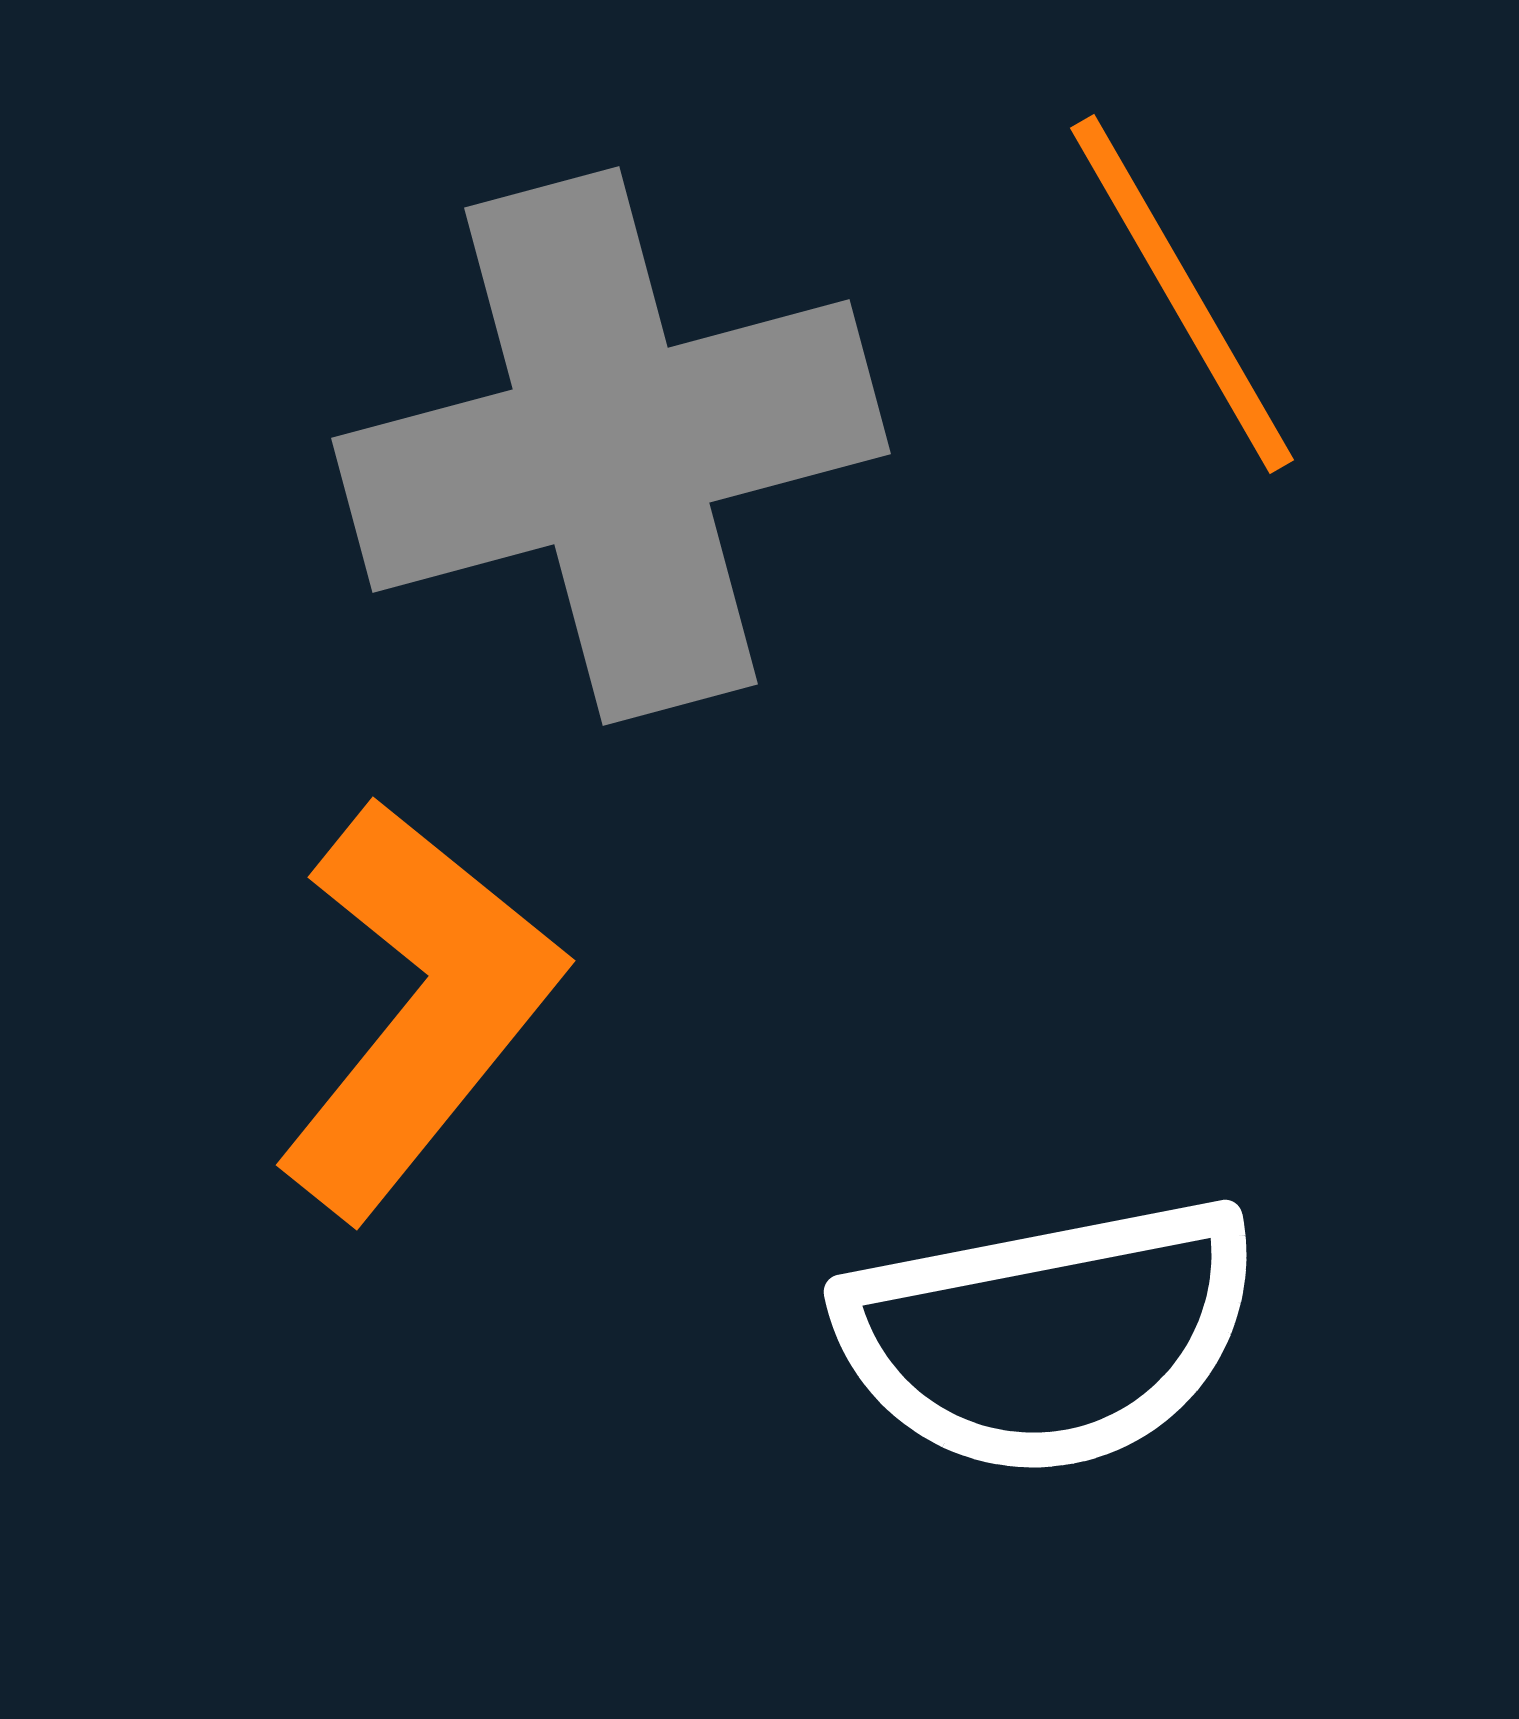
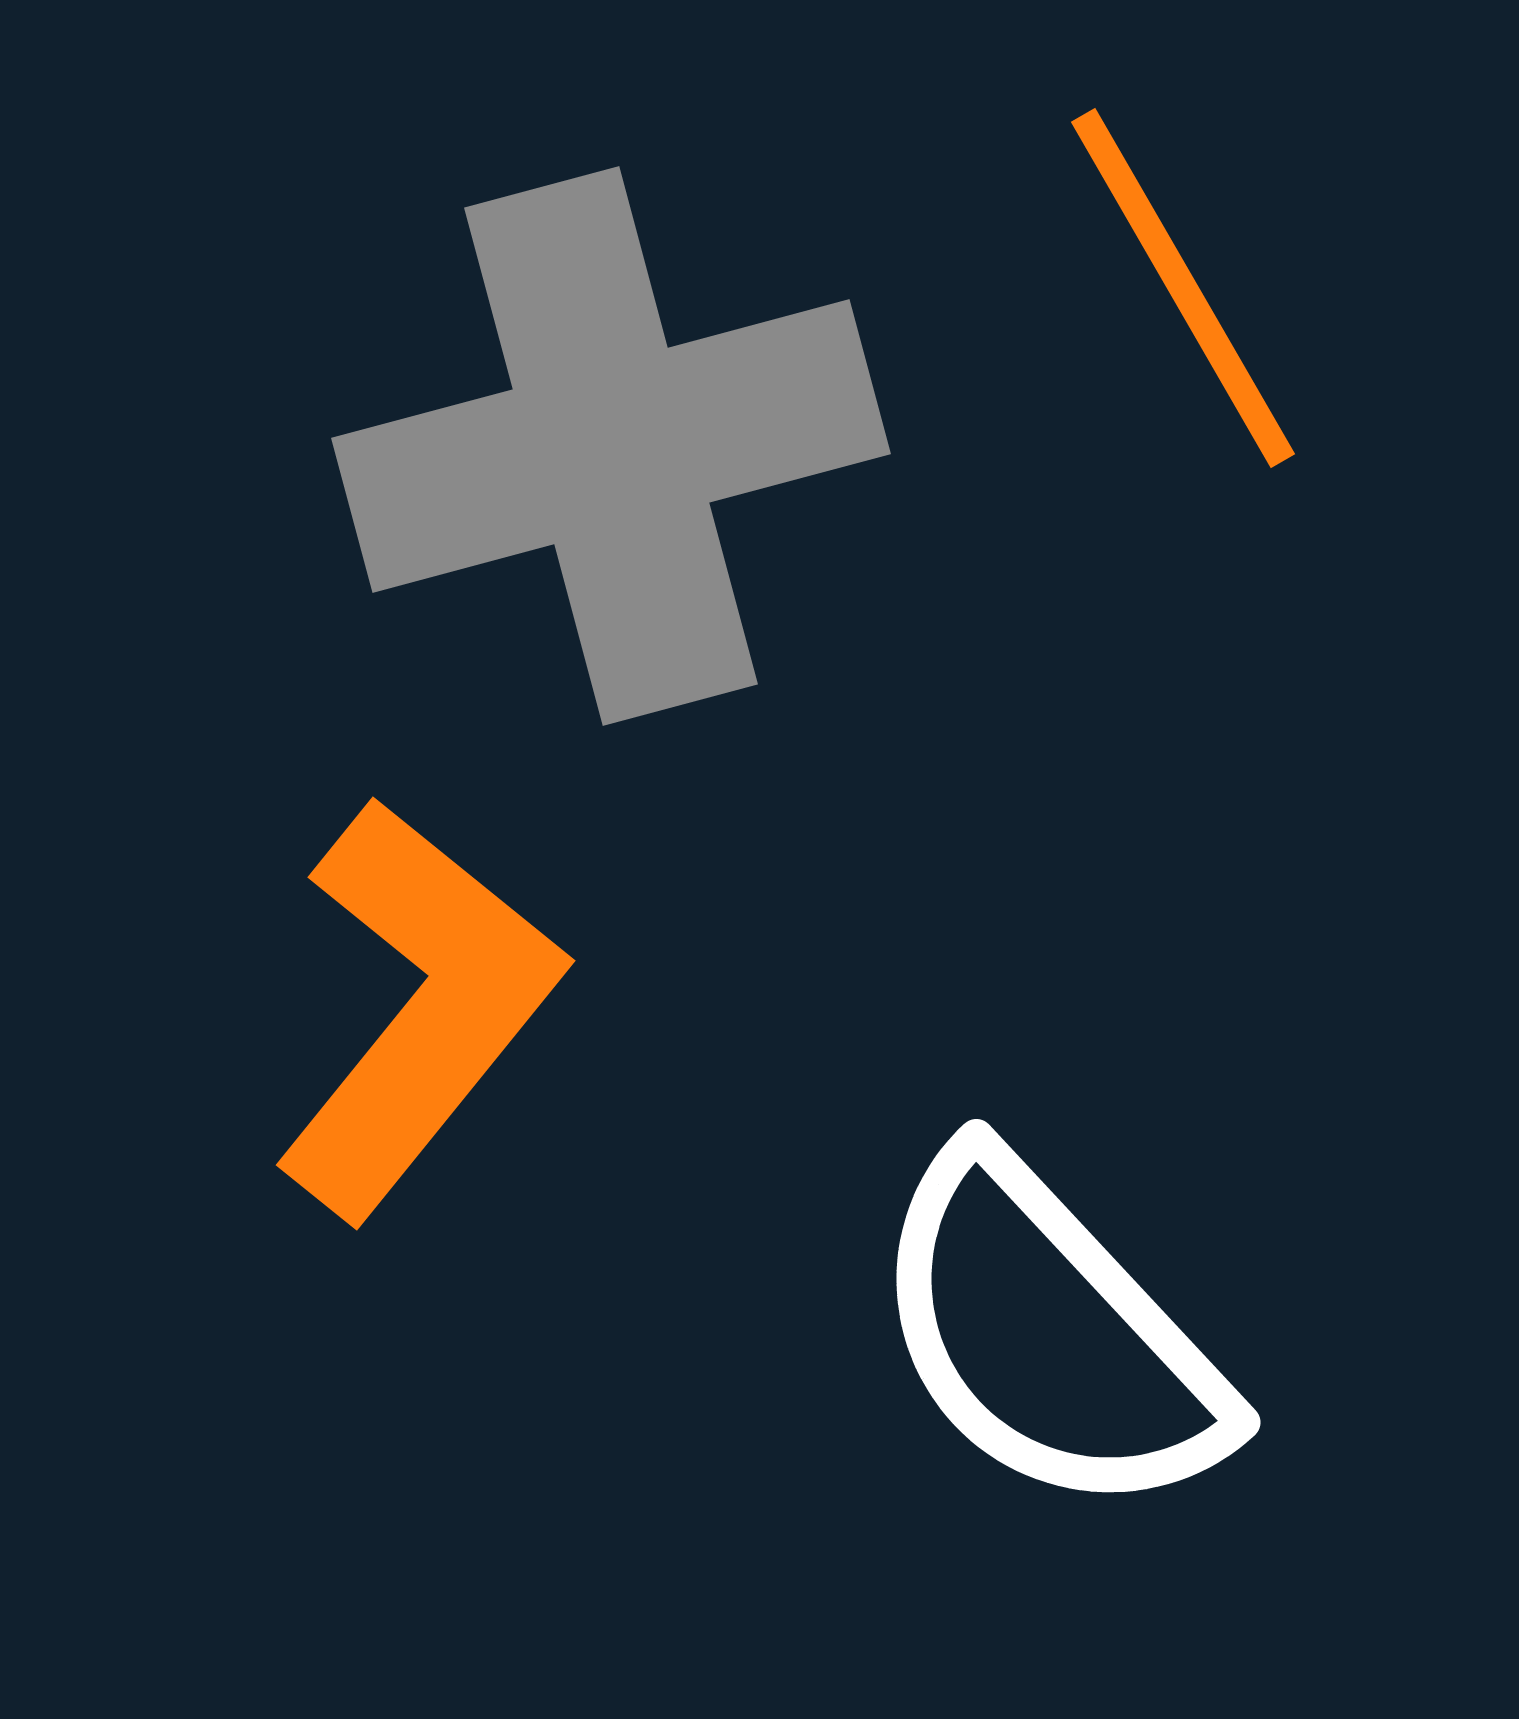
orange line: moved 1 px right, 6 px up
white semicircle: rotated 58 degrees clockwise
